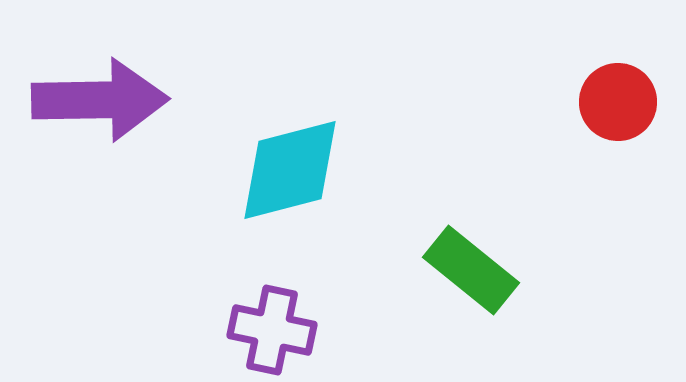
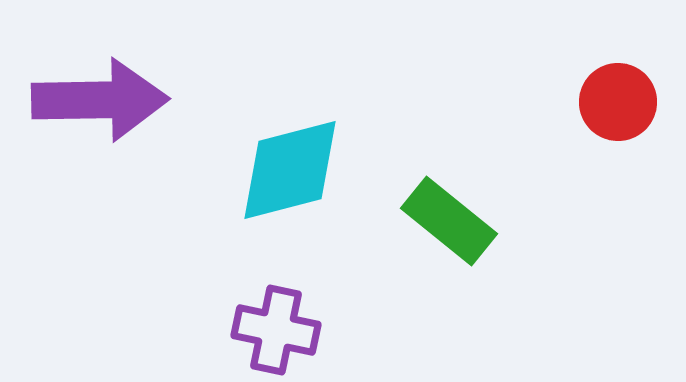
green rectangle: moved 22 px left, 49 px up
purple cross: moved 4 px right
